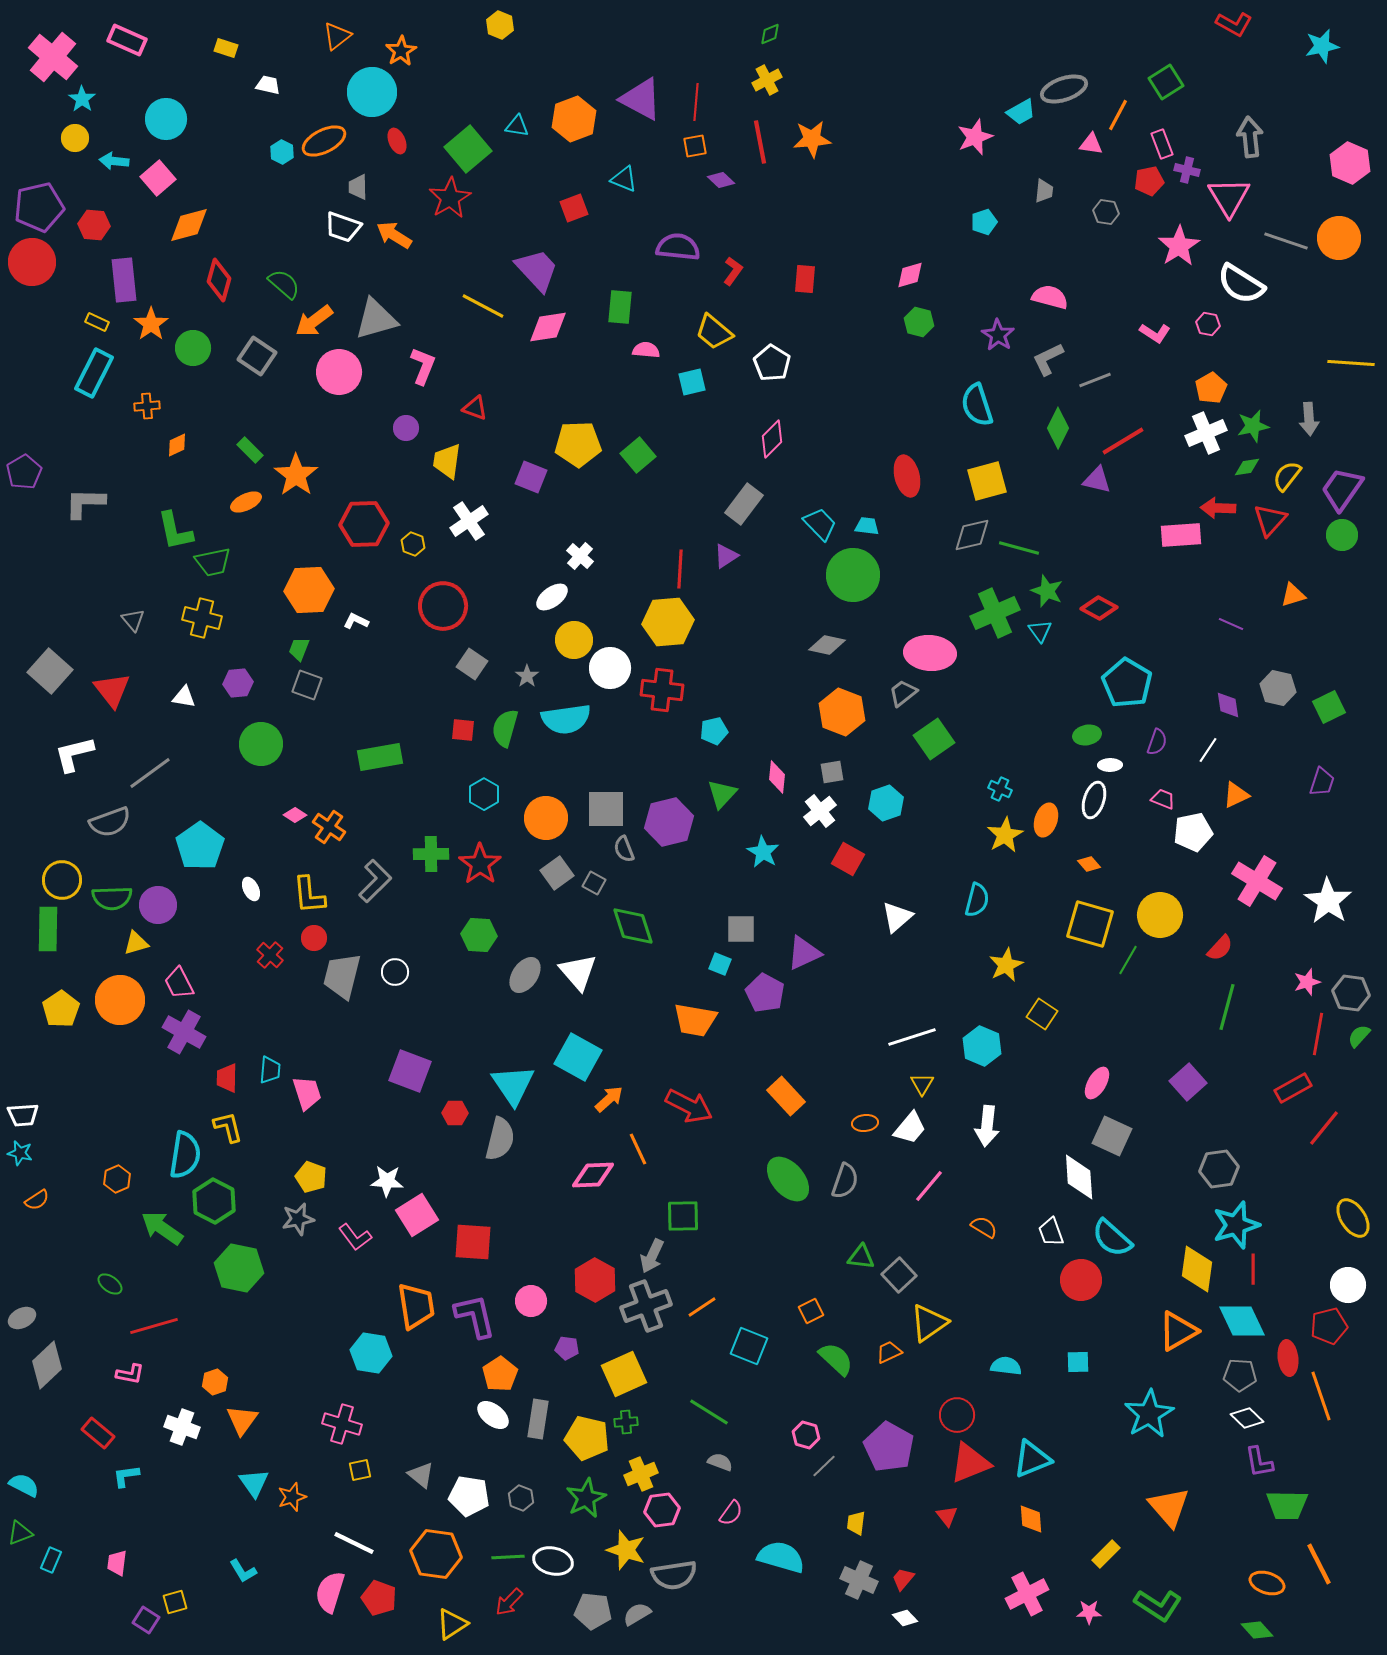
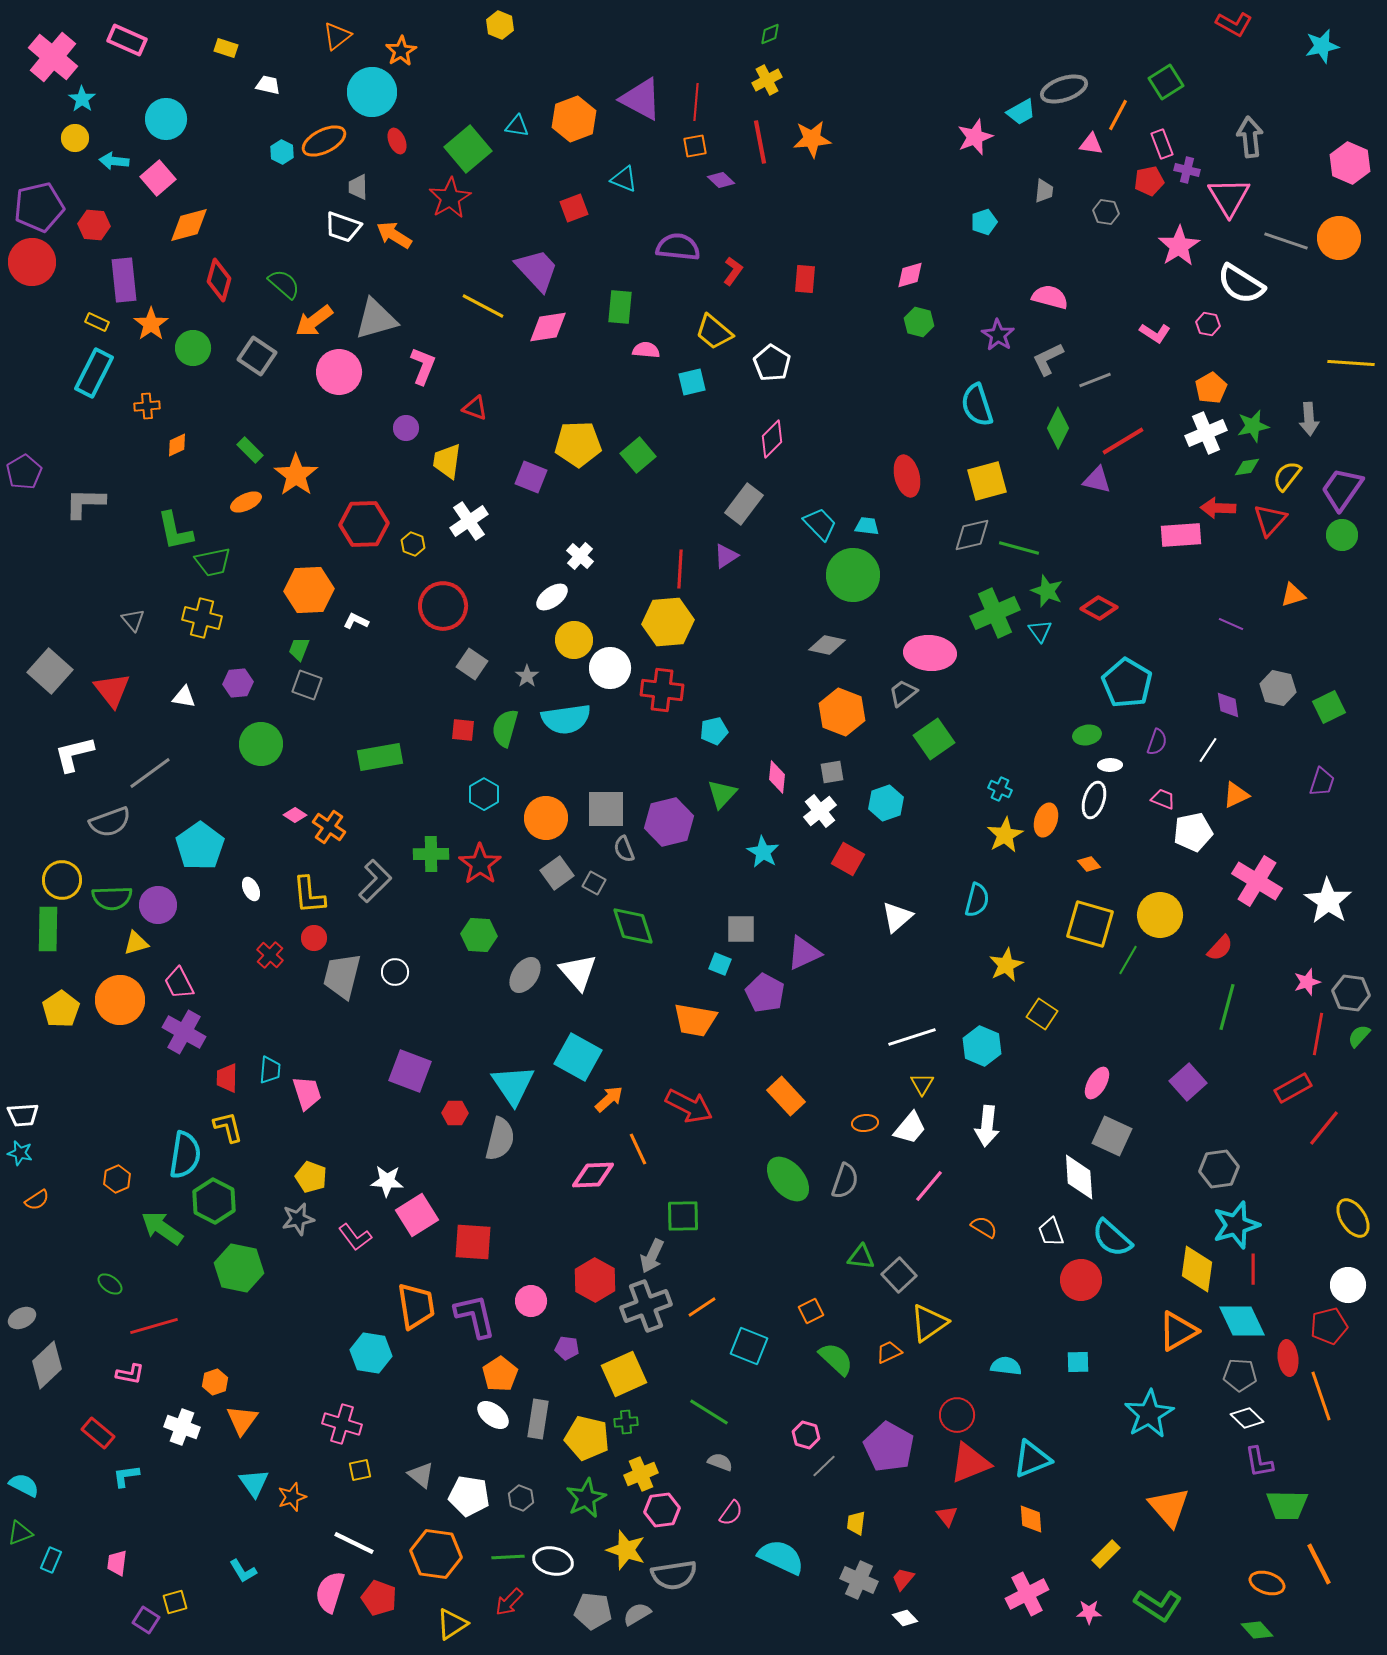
cyan semicircle at (781, 1557): rotated 9 degrees clockwise
